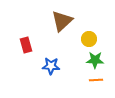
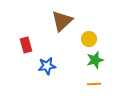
green star: rotated 18 degrees counterclockwise
blue star: moved 4 px left; rotated 12 degrees counterclockwise
orange line: moved 2 px left, 4 px down
